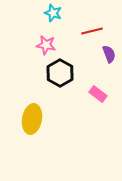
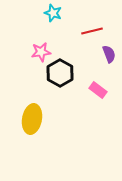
pink star: moved 5 px left, 7 px down; rotated 18 degrees counterclockwise
pink rectangle: moved 4 px up
